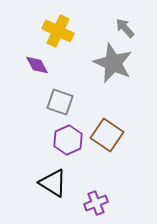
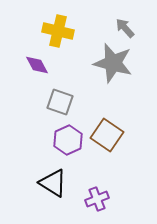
yellow cross: rotated 12 degrees counterclockwise
gray star: rotated 9 degrees counterclockwise
purple cross: moved 1 px right, 4 px up
